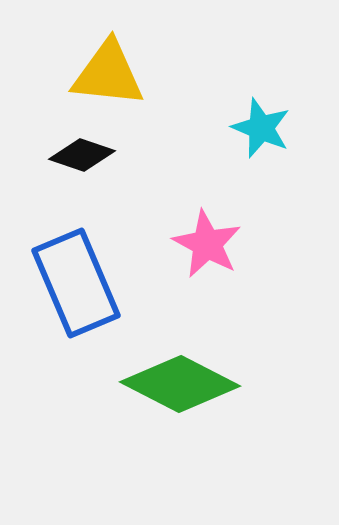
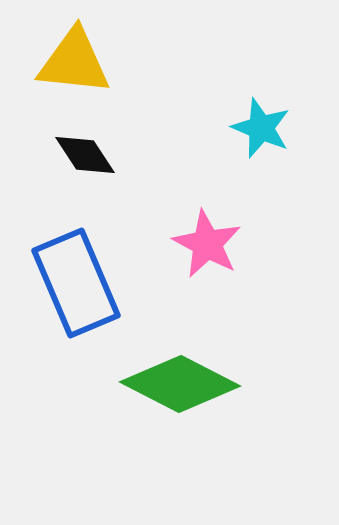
yellow triangle: moved 34 px left, 12 px up
black diamond: moved 3 px right; rotated 38 degrees clockwise
